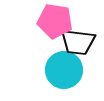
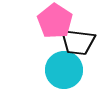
pink pentagon: rotated 24 degrees clockwise
